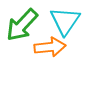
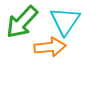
green arrow: moved 3 px up
